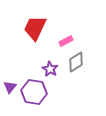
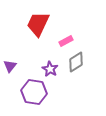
red trapezoid: moved 3 px right, 4 px up
purple triangle: moved 21 px up
